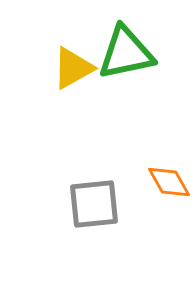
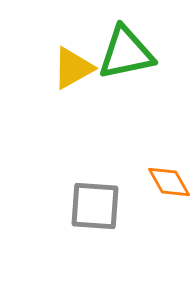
gray square: moved 1 px right, 2 px down; rotated 10 degrees clockwise
